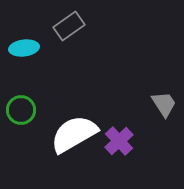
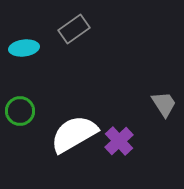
gray rectangle: moved 5 px right, 3 px down
green circle: moved 1 px left, 1 px down
